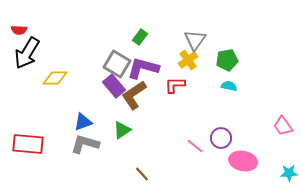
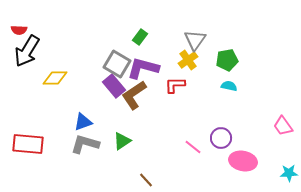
black arrow: moved 2 px up
green triangle: moved 11 px down
pink line: moved 2 px left, 1 px down
brown line: moved 4 px right, 6 px down
